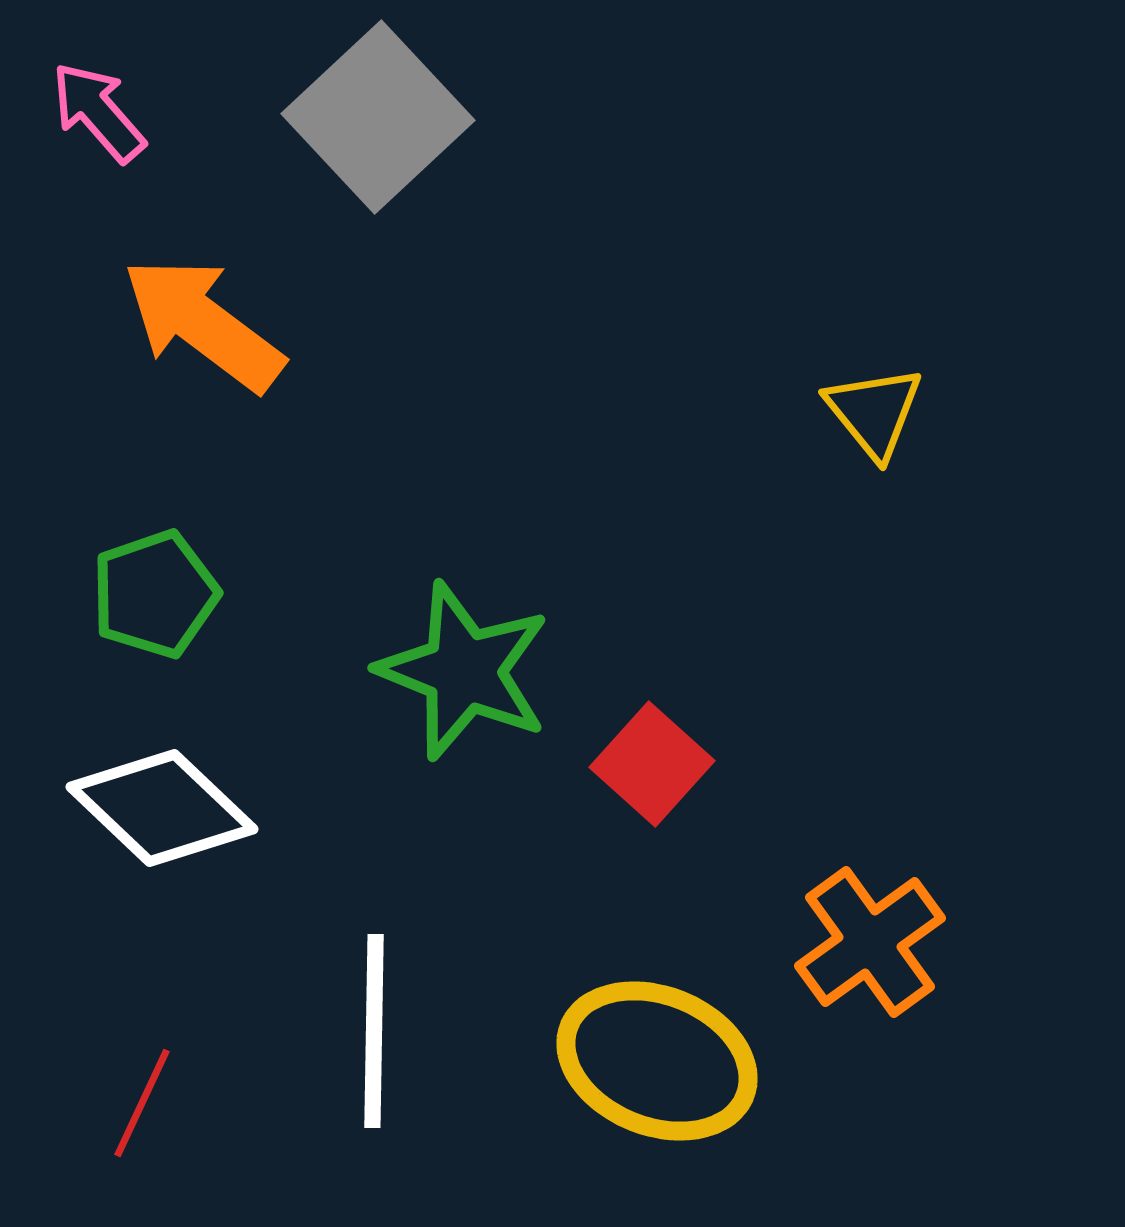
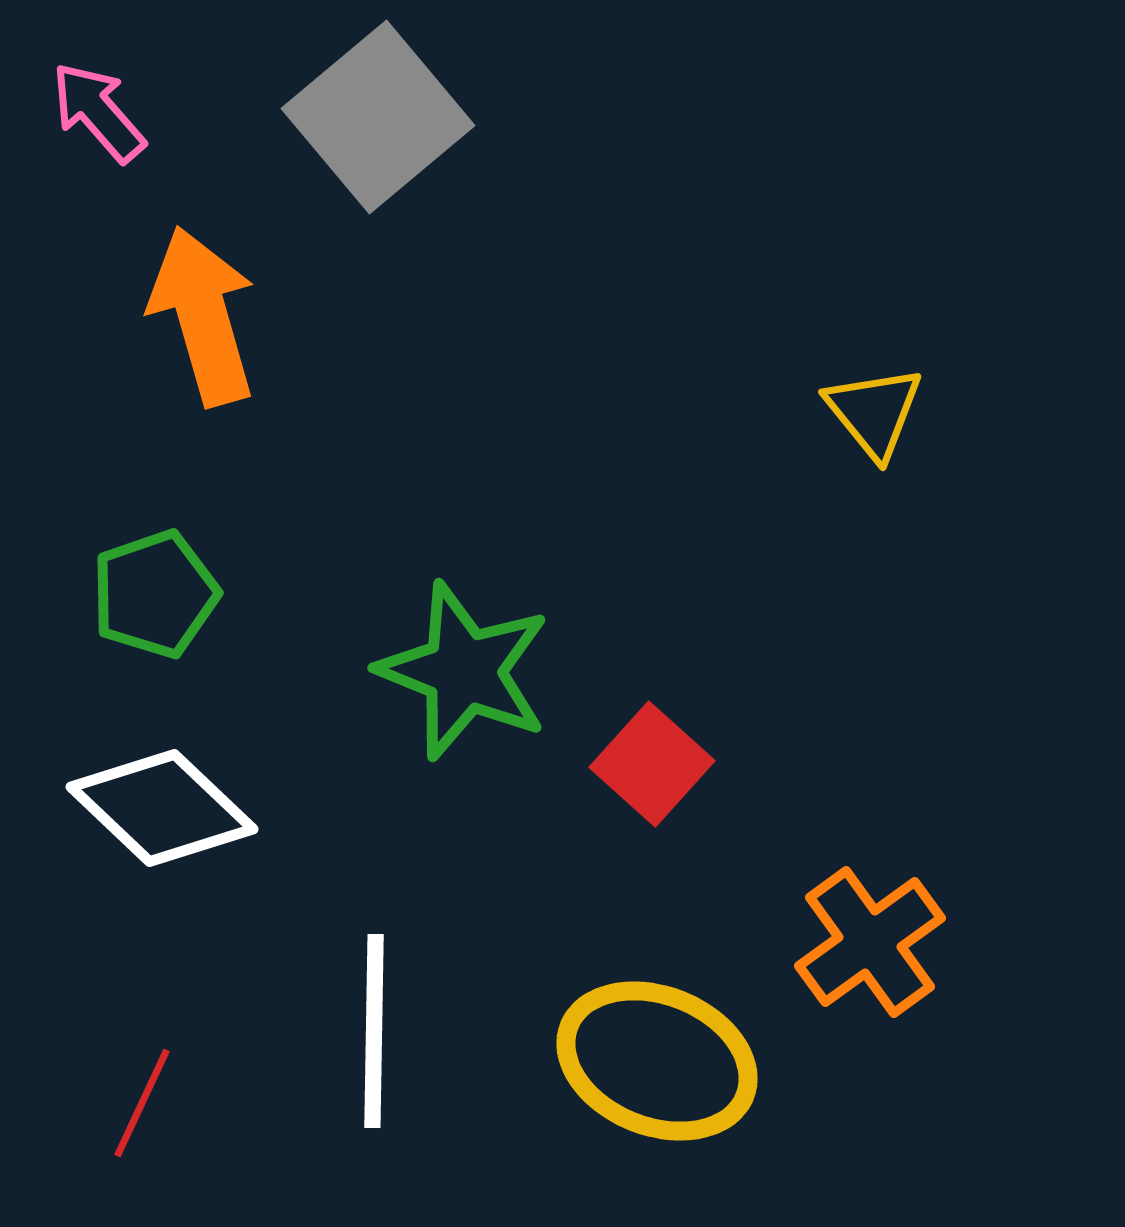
gray square: rotated 3 degrees clockwise
orange arrow: moved 8 px up; rotated 37 degrees clockwise
